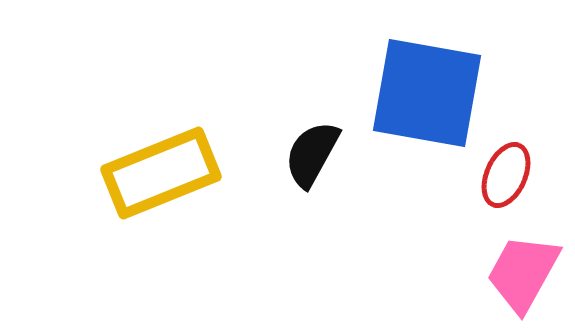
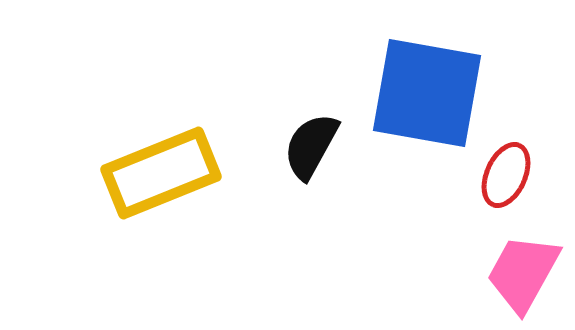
black semicircle: moved 1 px left, 8 px up
